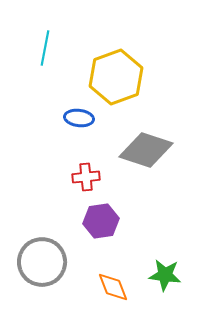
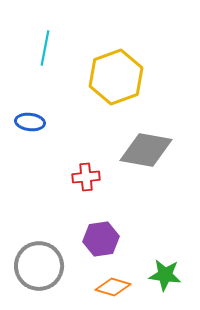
blue ellipse: moved 49 px left, 4 px down
gray diamond: rotated 8 degrees counterclockwise
purple hexagon: moved 18 px down
gray circle: moved 3 px left, 4 px down
orange diamond: rotated 52 degrees counterclockwise
